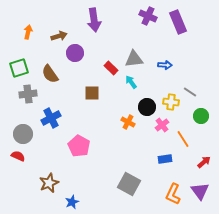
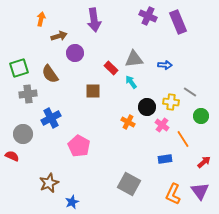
orange arrow: moved 13 px right, 13 px up
brown square: moved 1 px right, 2 px up
pink cross: rotated 16 degrees counterclockwise
red semicircle: moved 6 px left
